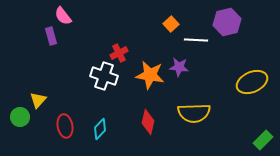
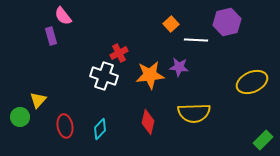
orange star: rotated 16 degrees counterclockwise
